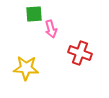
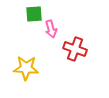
red cross: moved 5 px left, 4 px up
